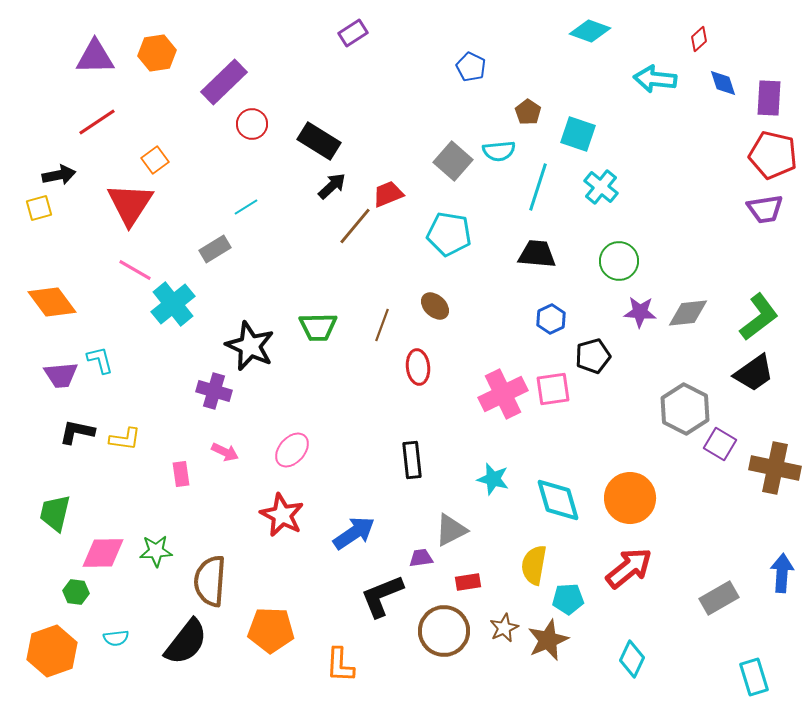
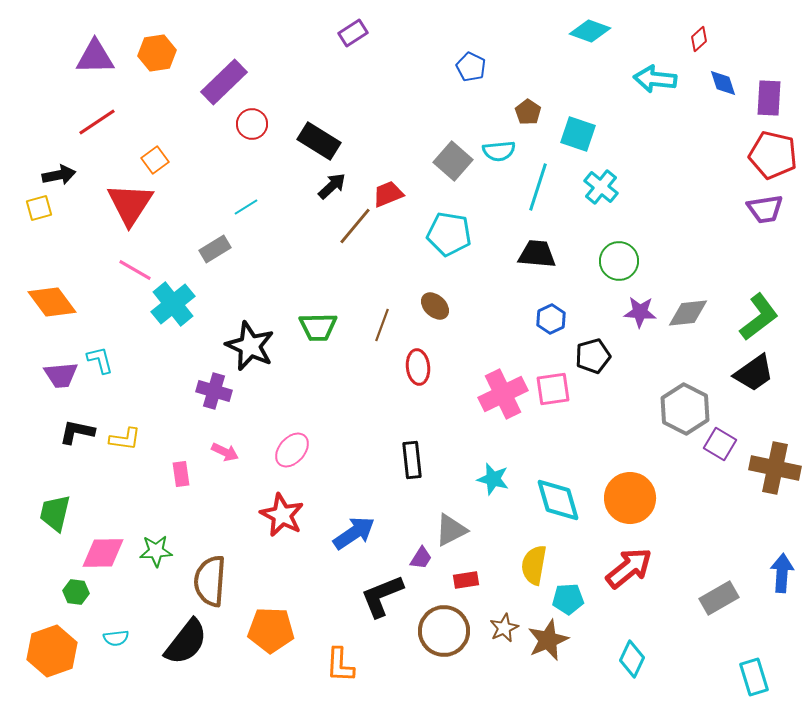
purple trapezoid at (421, 558): rotated 130 degrees clockwise
red rectangle at (468, 582): moved 2 px left, 2 px up
